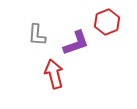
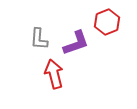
gray L-shape: moved 2 px right, 4 px down
